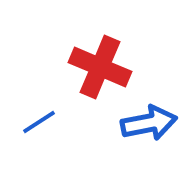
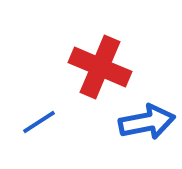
blue arrow: moved 2 px left, 1 px up
